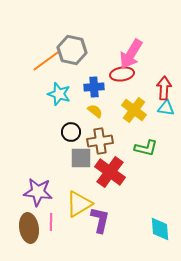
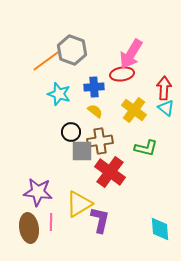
gray hexagon: rotated 8 degrees clockwise
cyan triangle: rotated 30 degrees clockwise
gray square: moved 1 px right, 7 px up
